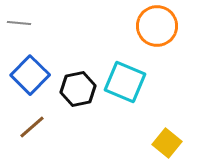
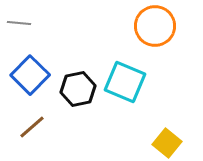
orange circle: moved 2 px left
